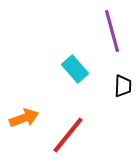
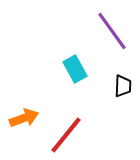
purple line: rotated 21 degrees counterclockwise
cyan rectangle: rotated 12 degrees clockwise
red line: moved 2 px left
